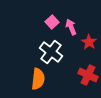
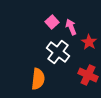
white cross: moved 7 px right
